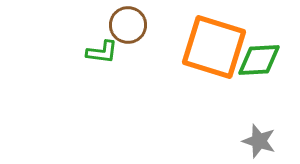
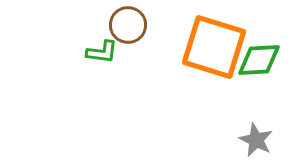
gray star: moved 3 px left, 1 px up; rotated 8 degrees clockwise
